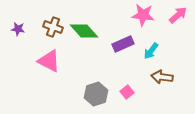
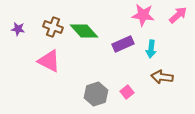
cyan arrow: moved 2 px up; rotated 30 degrees counterclockwise
